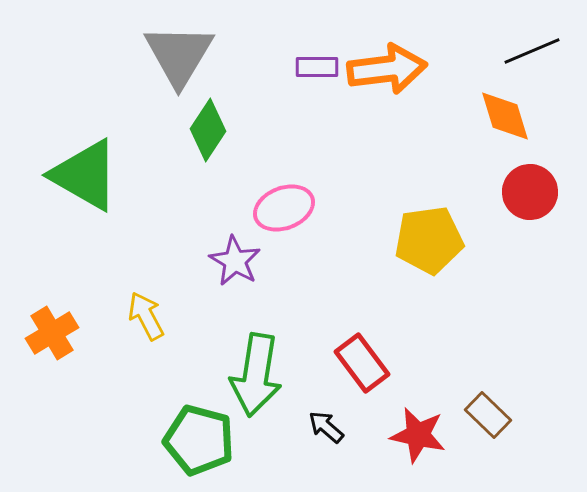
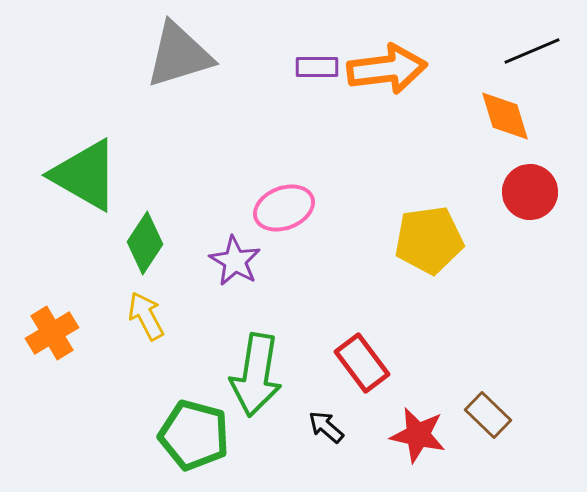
gray triangle: rotated 42 degrees clockwise
green diamond: moved 63 px left, 113 px down
green pentagon: moved 5 px left, 5 px up
